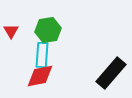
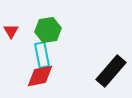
cyan rectangle: rotated 15 degrees counterclockwise
black rectangle: moved 2 px up
